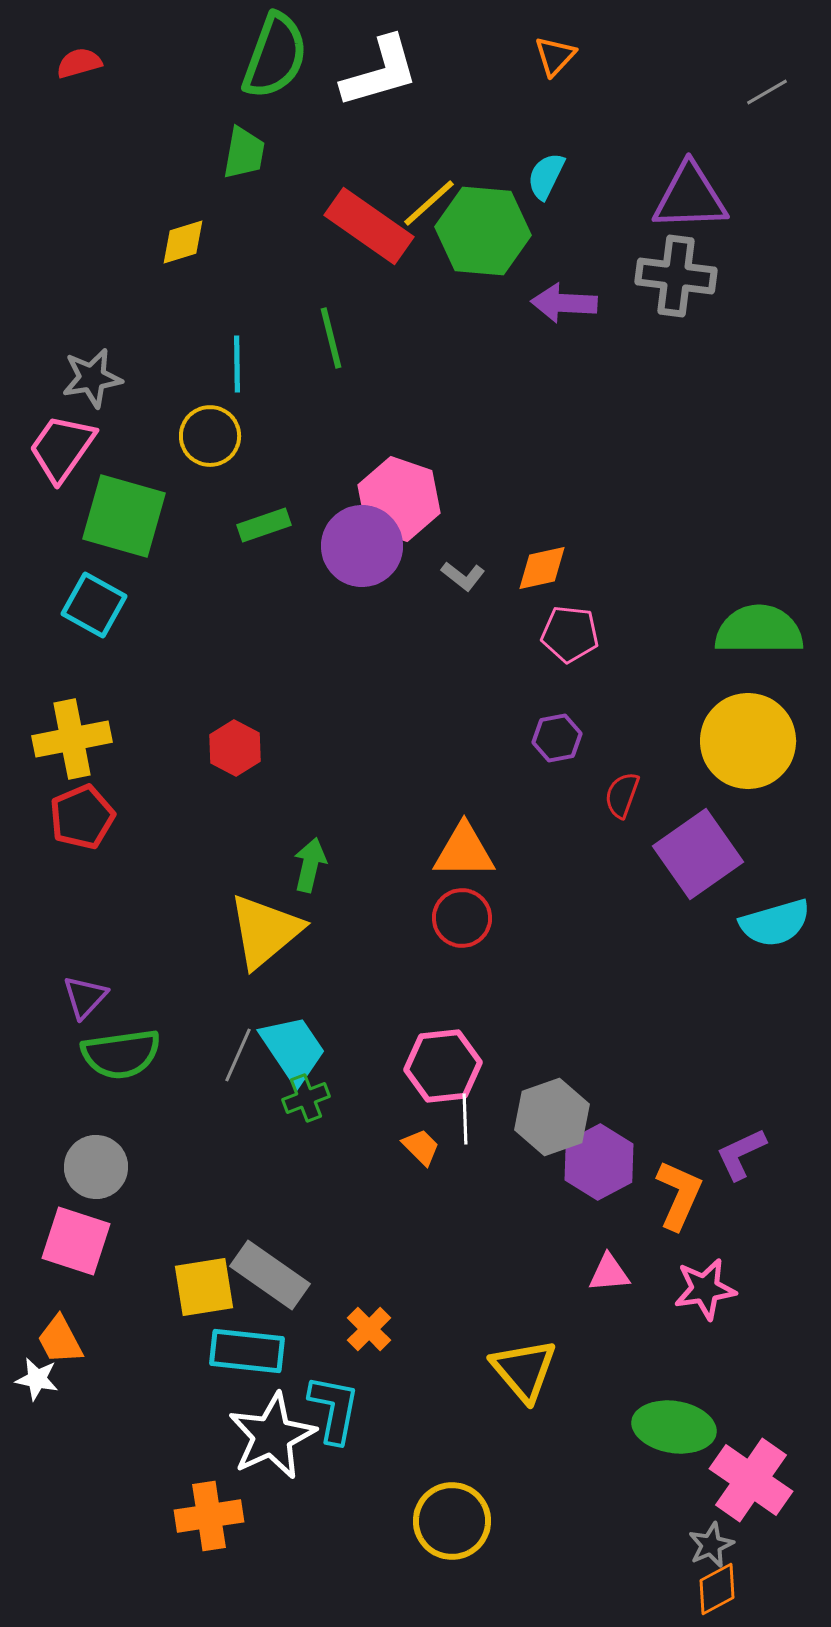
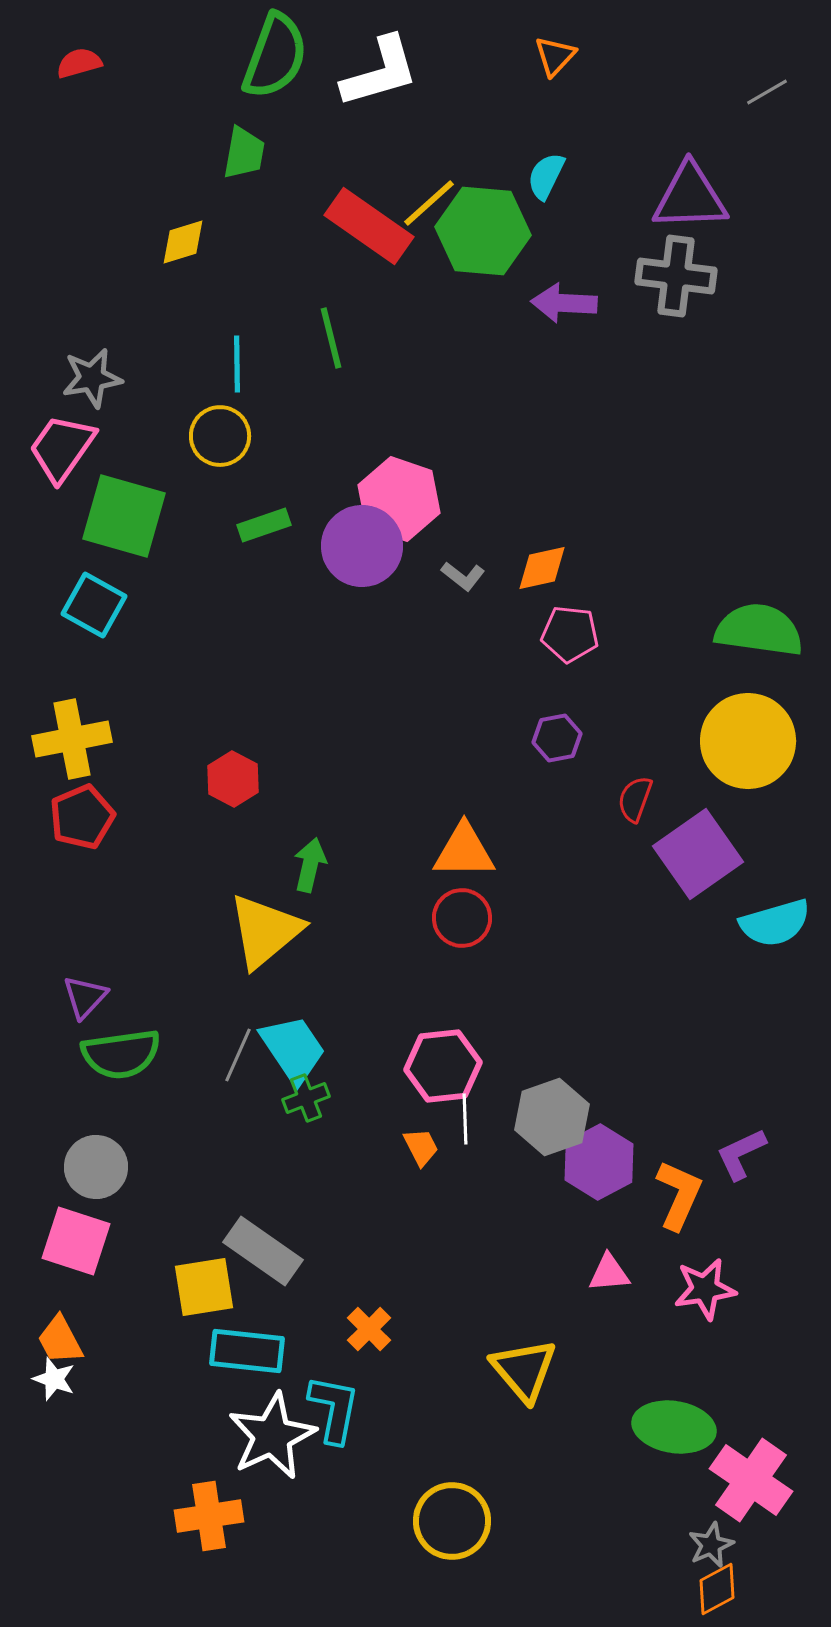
yellow circle at (210, 436): moved 10 px right
green semicircle at (759, 630): rotated 8 degrees clockwise
red hexagon at (235, 748): moved 2 px left, 31 px down
red semicircle at (622, 795): moved 13 px right, 4 px down
orange trapezoid at (421, 1147): rotated 18 degrees clockwise
gray rectangle at (270, 1275): moved 7 px left, 24 px up
white star at (37, 1379): moved 17 px right; rotated 9 degrees clockwise
